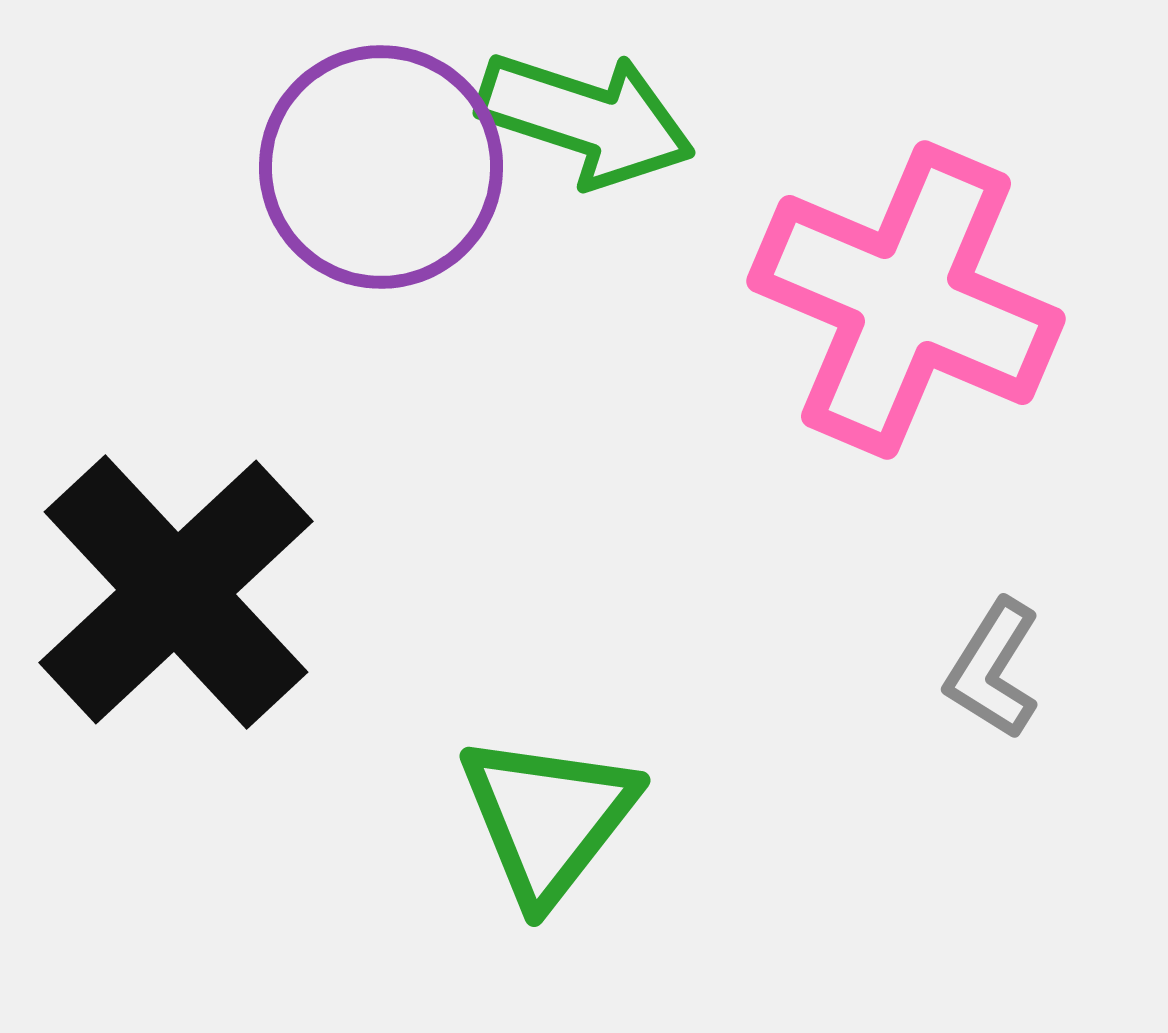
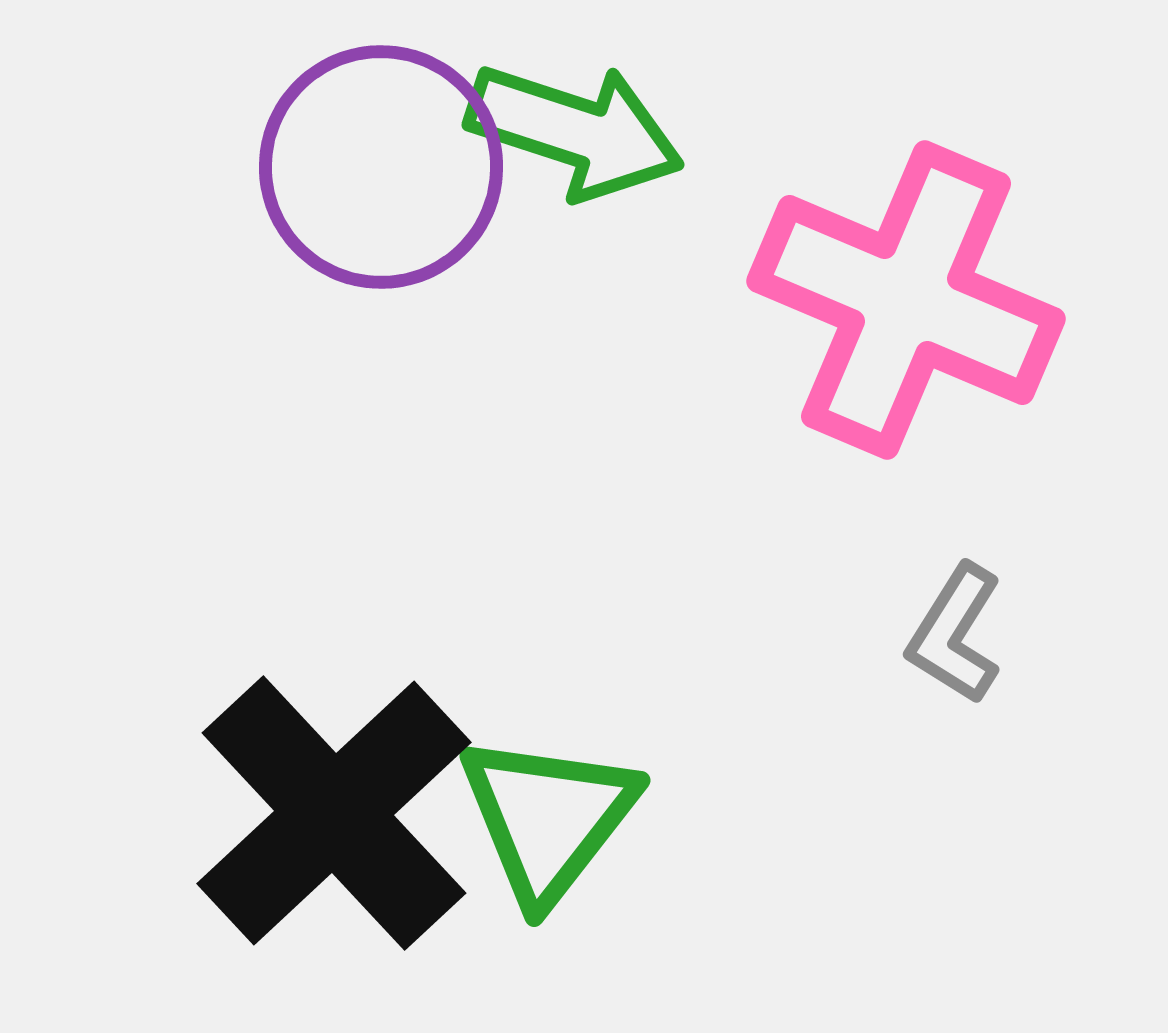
green arrow: moved 11 px left, 12 px down
black cross: moved 158 px right, 221 px down
gray L-shape: moved 38 px left, 35 px up
